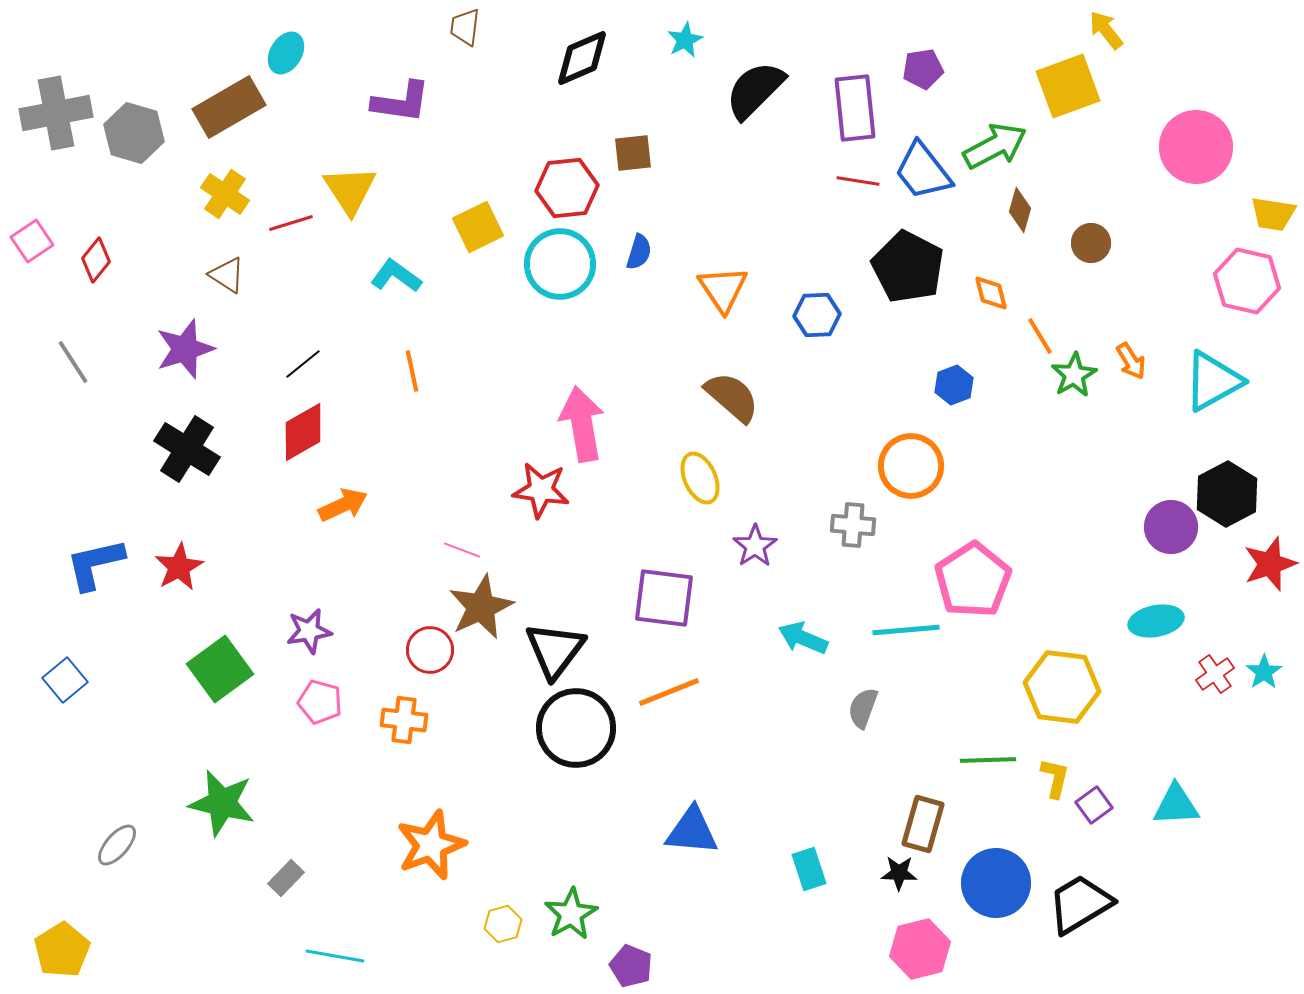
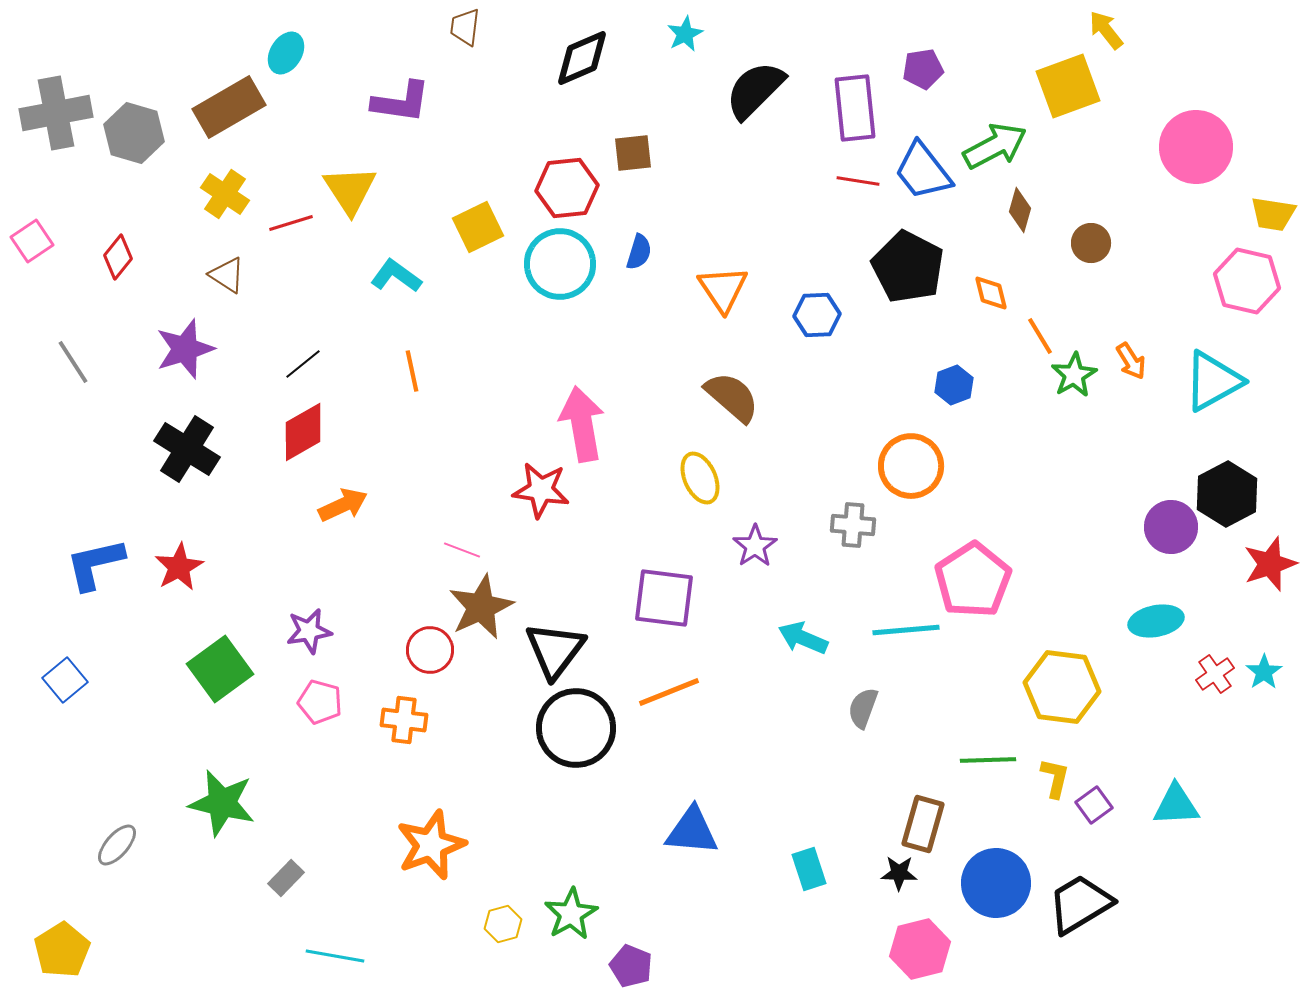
cyan star at (685, 40): moved 6 px up
red diamond at (96, 260): moved 22 px right, 3 px up
